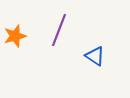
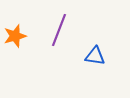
blue triangle: rotated 25 degrees counterclockwise
